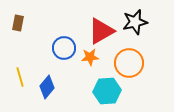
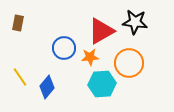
black star: rotated 20 degrees clockwise
yellow line: rotated 18 degrees counterclockwise
cyan hexagon: moved 5 px left, 7 px up
